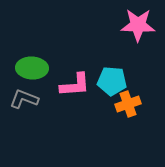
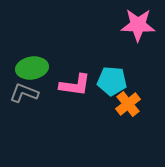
green ellipse: rotated 12 degrees counterclockwise
pink L-shape: rotated 12 degrees clockwise
gray L-shape: moved 6 px up
orange cross: rotated 20 degrees counterclockwise
